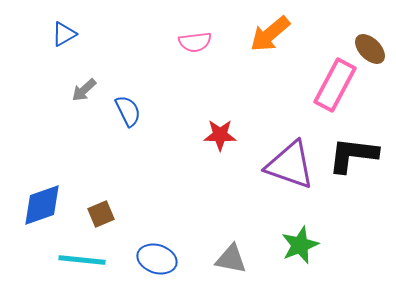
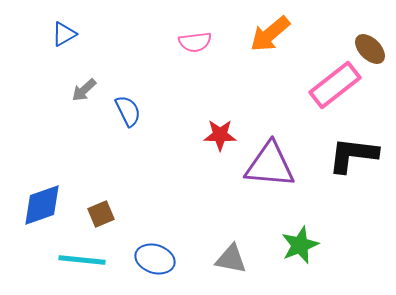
pink rectangle: rotated 24 degrees clockwise
purple triangle: moved 20 px left; rotated 14 degrees counterclockwise
blue ellipse: moved 2 px left
